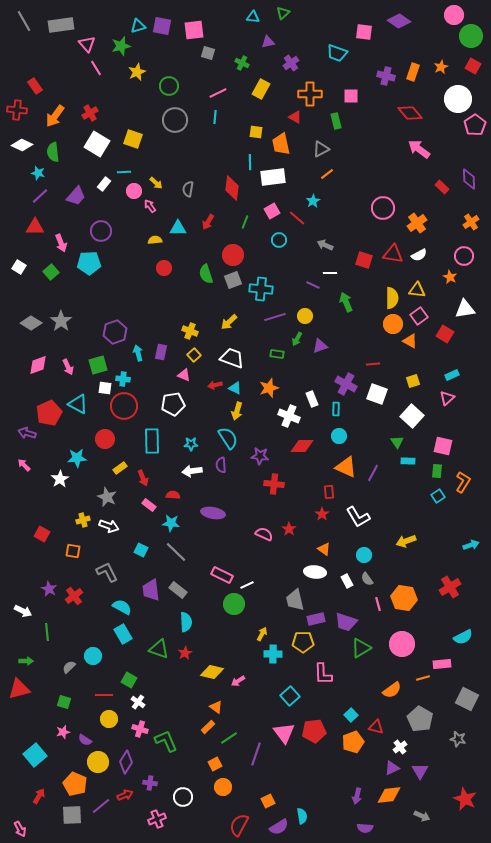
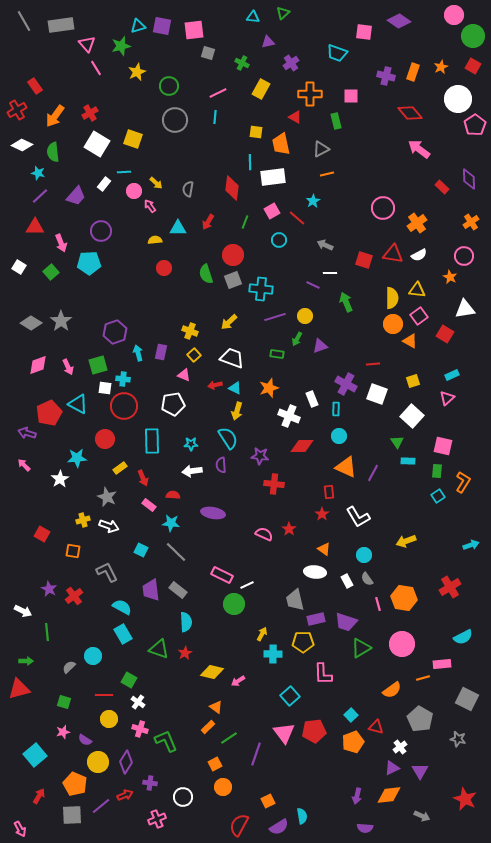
green circle at (471, 36): moved 2 px right
red cross at (17, 110): rotated 36 degrees counterclockwise
orange line at (327, 174): rotated 24 degrees clockwise
